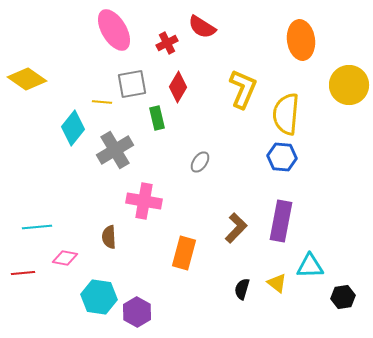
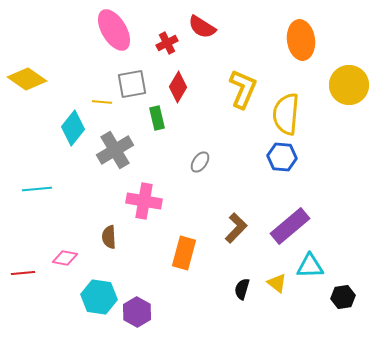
purple rectangle: moved 9 px right, 5 px down; rotated 39 degrees clockwise
cyan line: moved 38 px up
